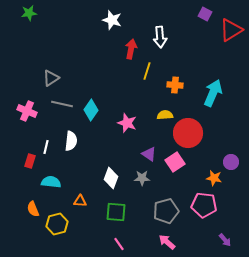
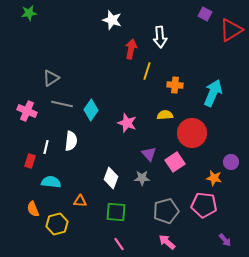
red circle: moved 4 px right
purple triangle: rotated 14 degrees clockwise
